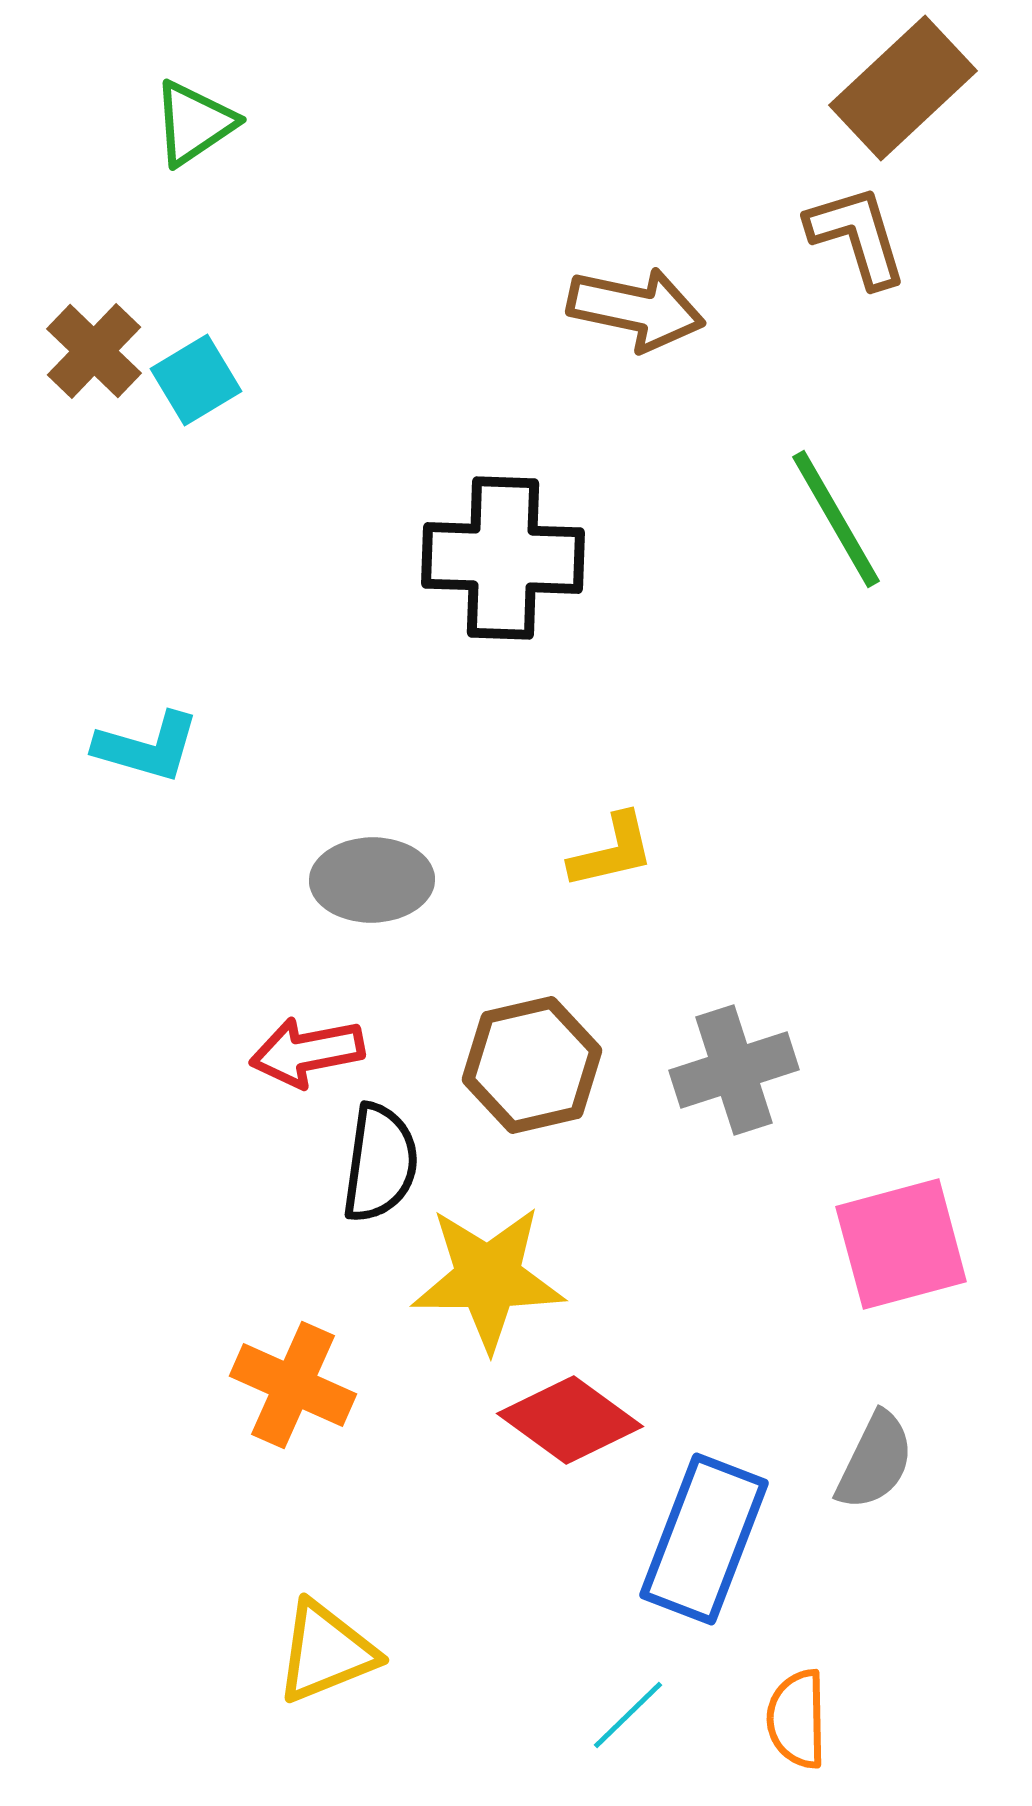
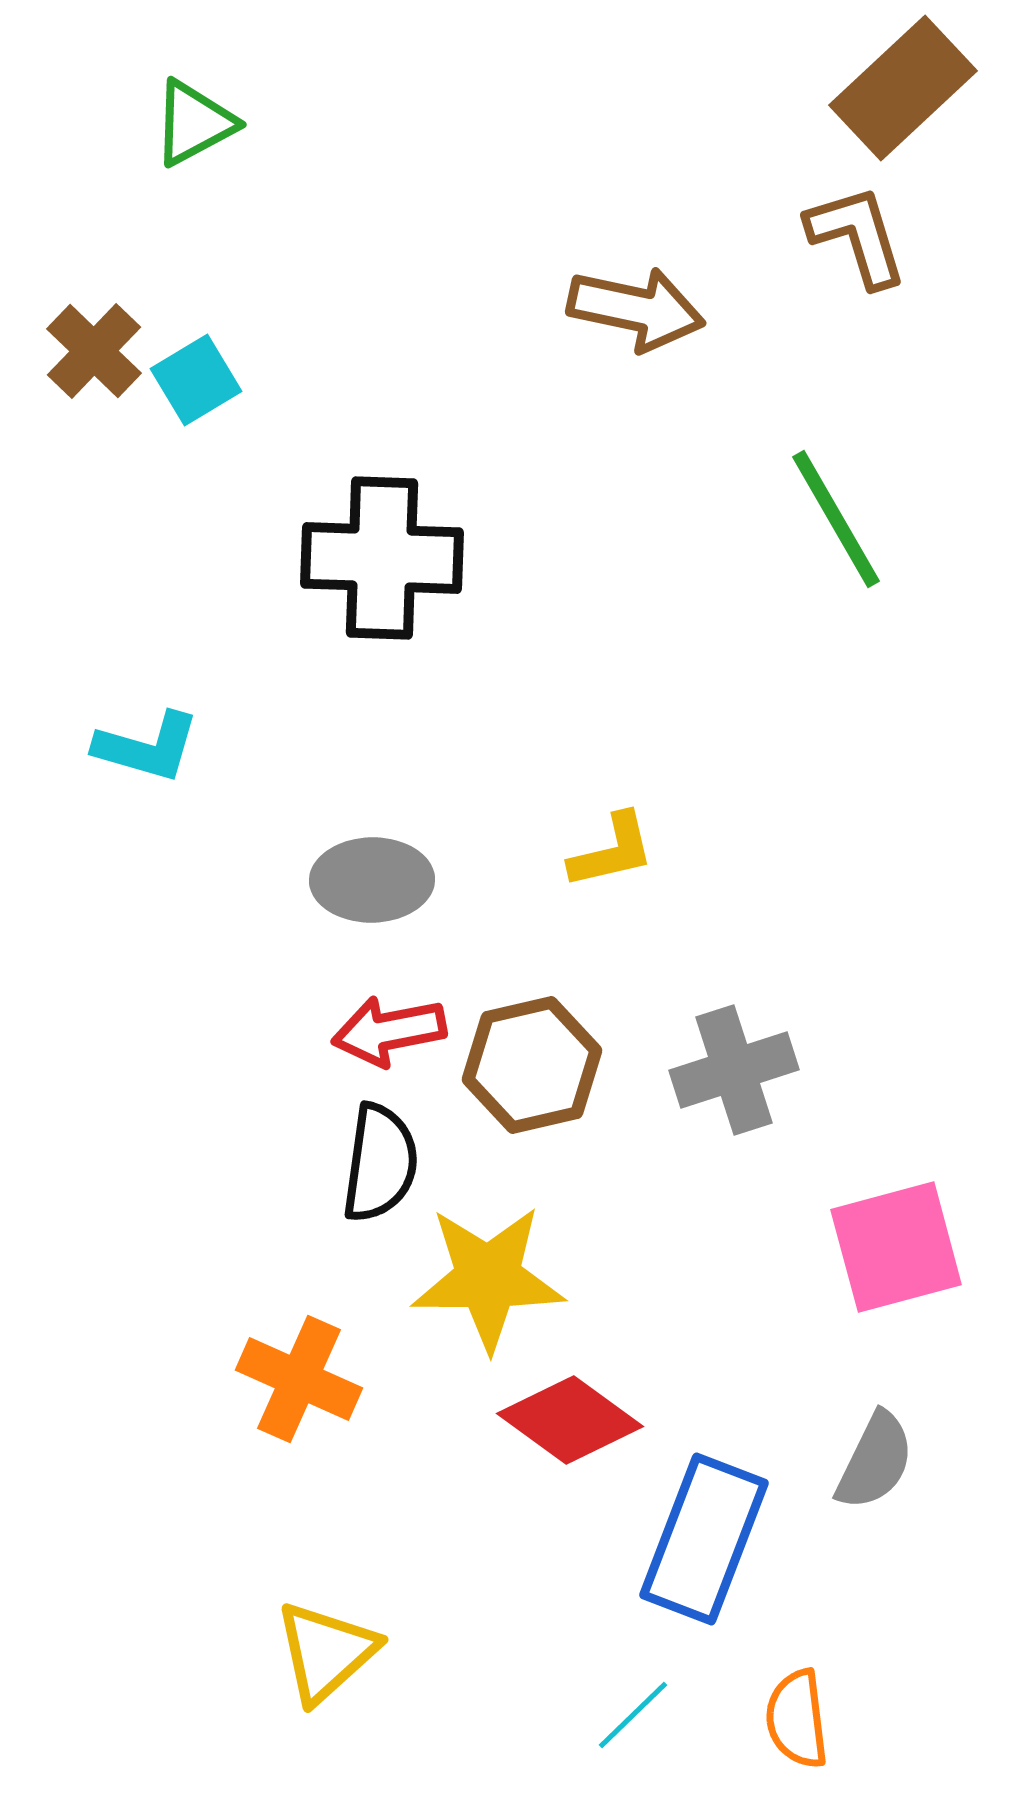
green triangle: rotated 6 degrees clockwise
black cross: moved 121 px left
red arrow: moved 82 px right, 21 px up
pink square: moved 5 px left, 3 px down
orange cross: moved 6 px right, 6 px up
yellow triangle: rotated 20 degrees counterclockwise
cyan line: moved 5 px right
orange semicircle: rotated 6 degrees counterclockwise
